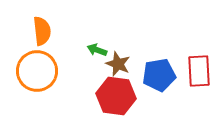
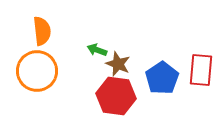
red rectangle: moved 2 px right, 1 px up; rotated 8 degrees clockwise
blue pentagon: moved 3 px right, 3 px down; rotated 24 degrees counterclockwise
